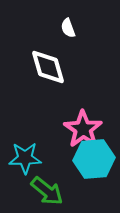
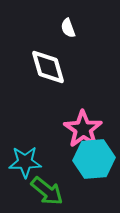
cyan star: moved 4 px down
